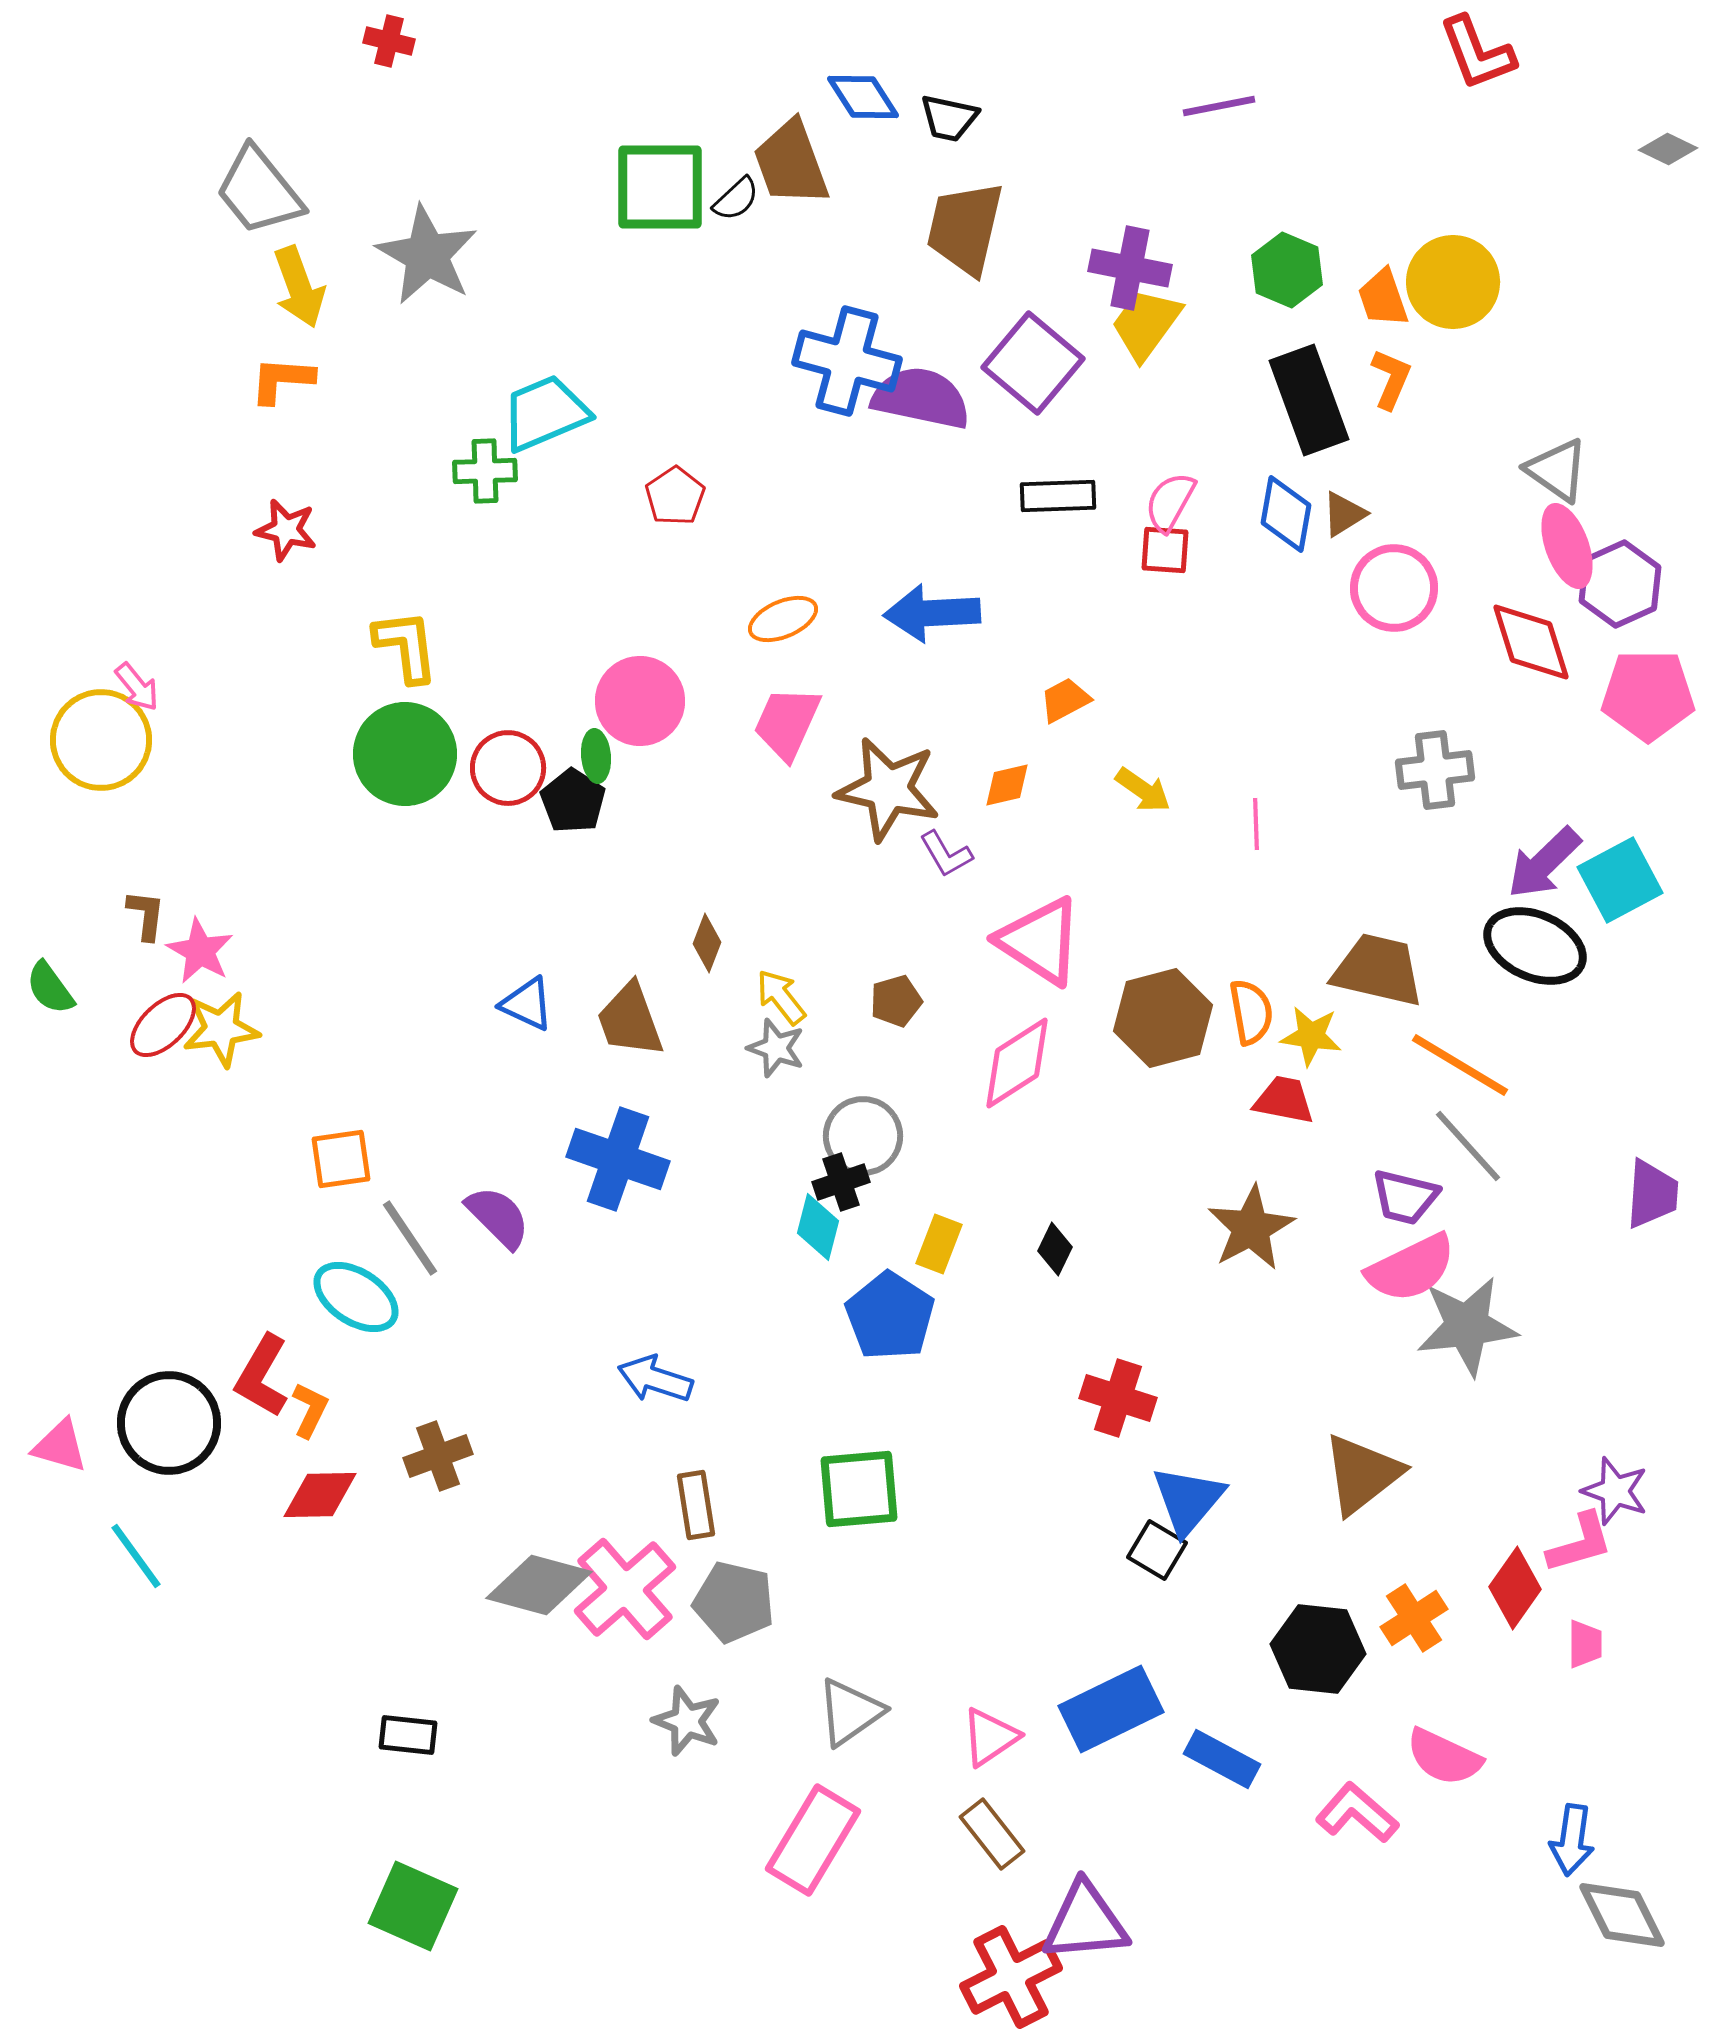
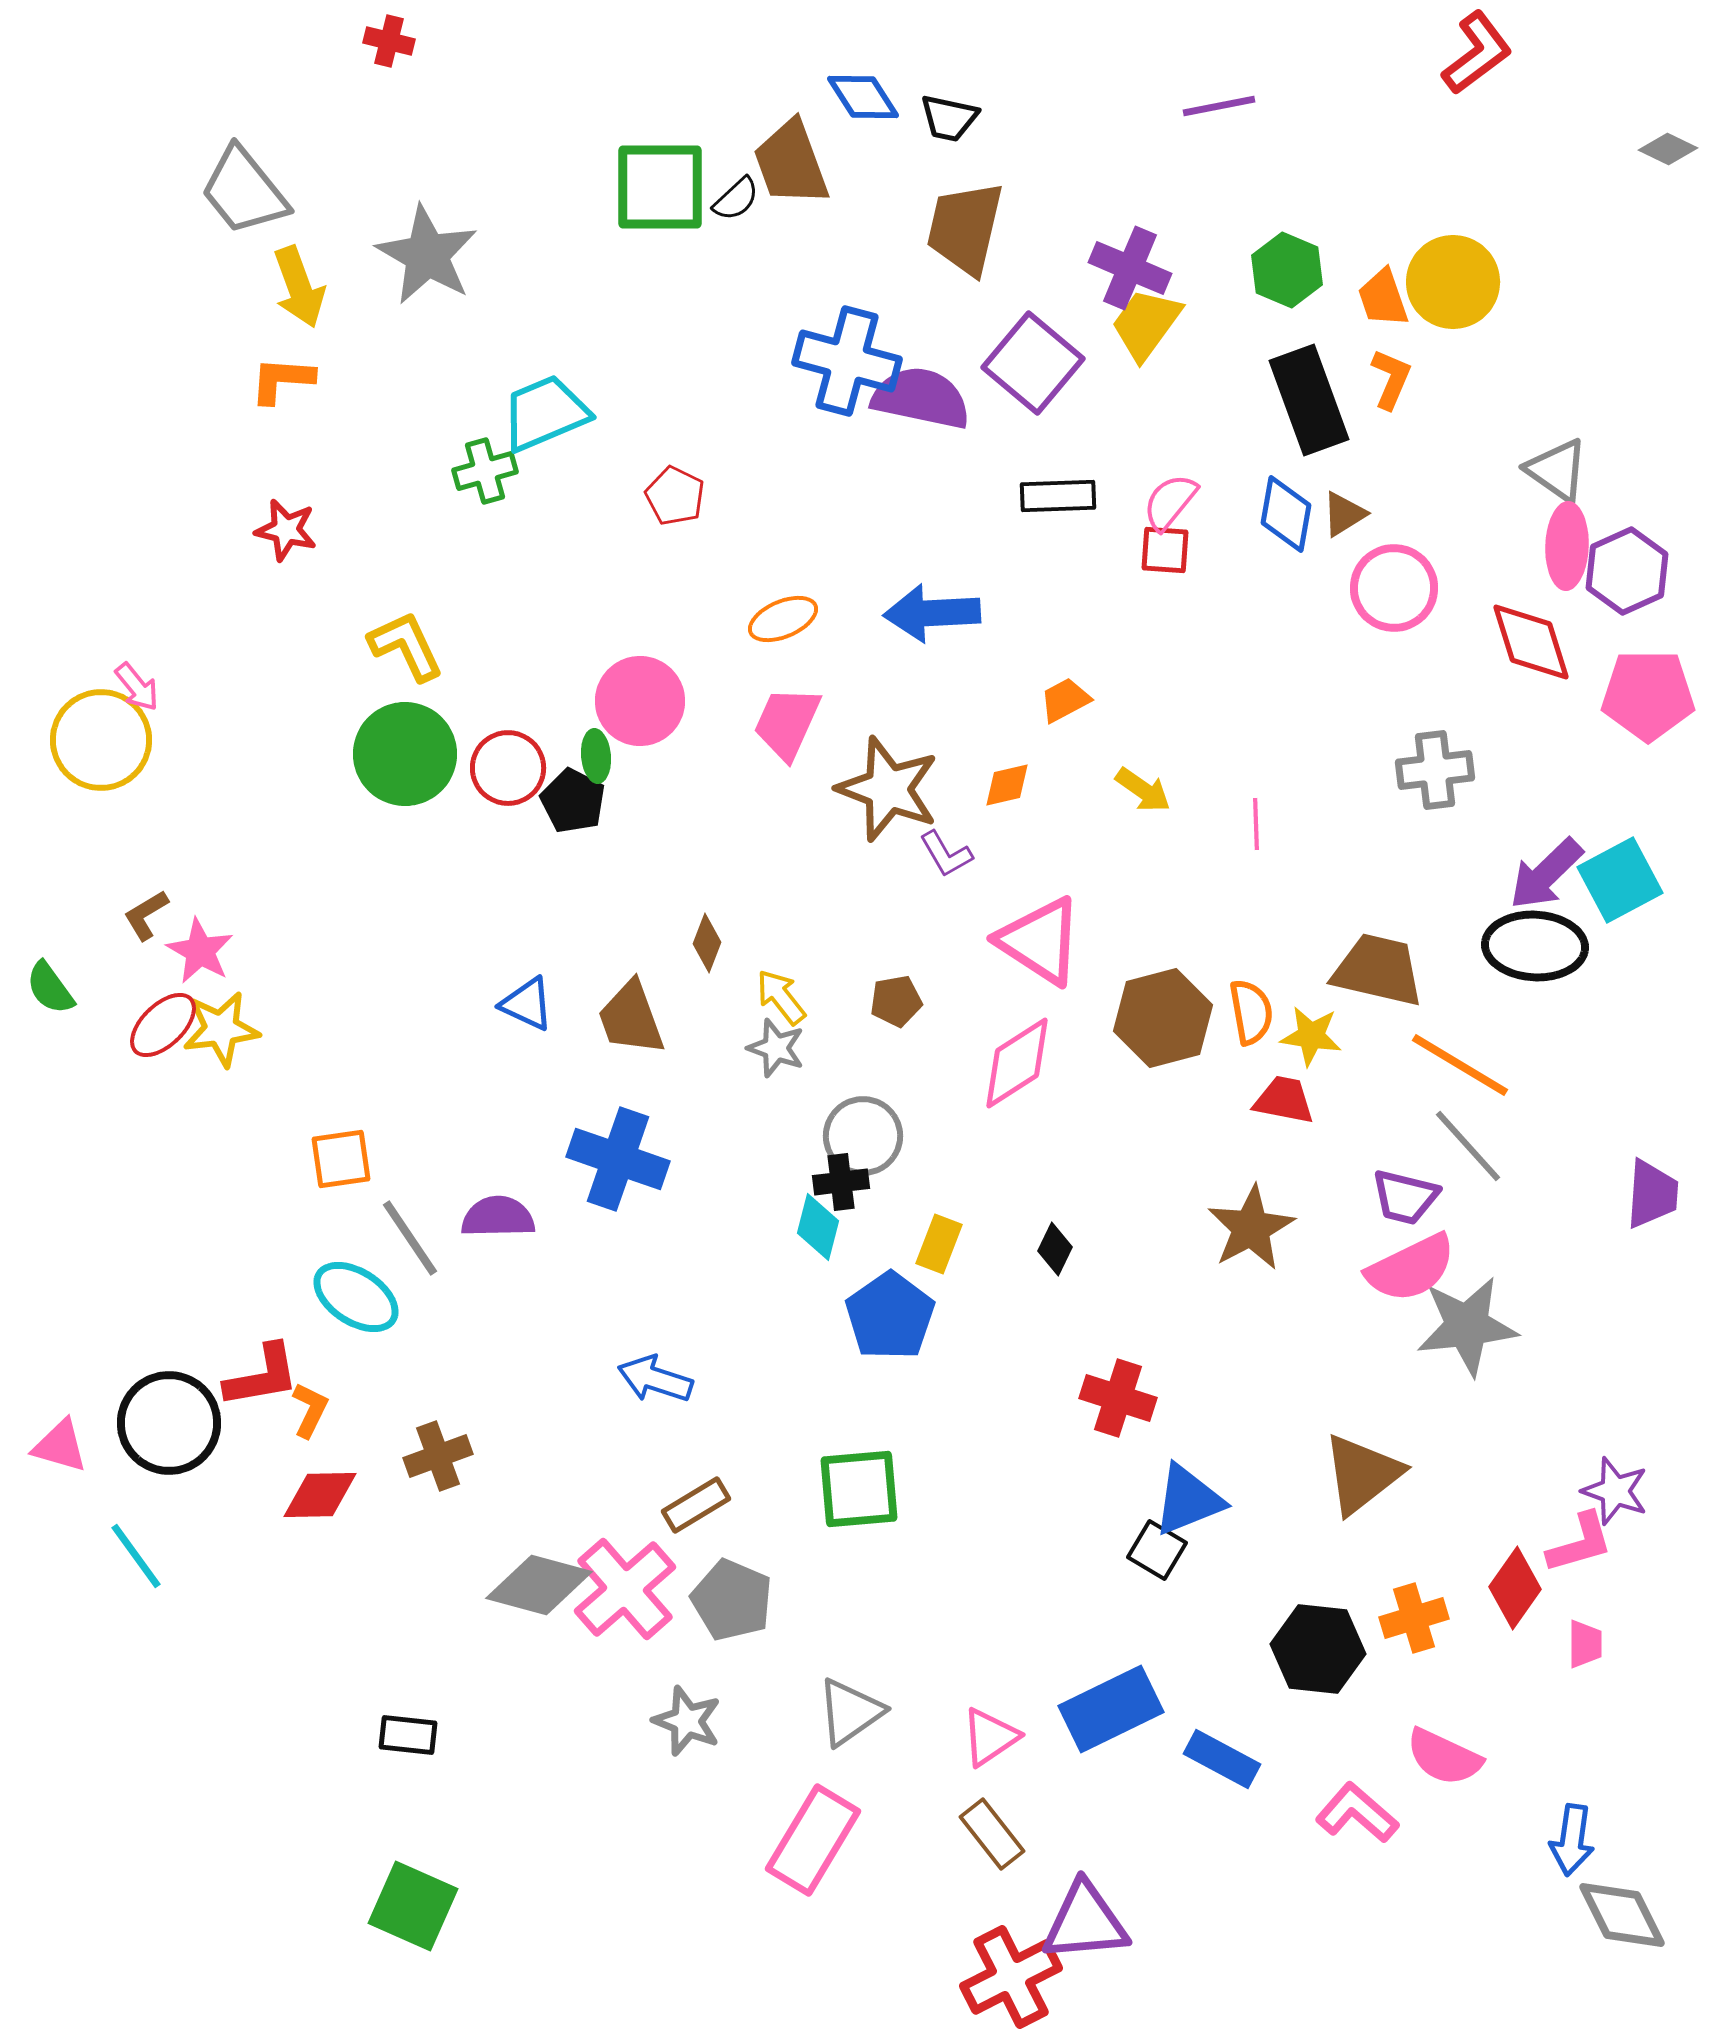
red L-shape at (1477, 53): rotated 106 degrees counterclockwise
gray trapezoid at (259, 191): moved 15 px left
purple cross at (1130, 268): rotated 12 degrees clockwise
green cross at (485, 471): rotated 14 degrees counterclockwise
red pentagon at (675, 496): rotated 12 degrees counterclockwise
pink semicircle at (1170, 502): rotated 10 degrees clockwise
pink ellipse at (1567, 546): rotated 22 degrees clockwise
purple hexagon at (1620, 584): moved 7 px right, 13 px up
yellow L-shape at (406, 646): rotated 18 degrees counterclockwise
brown star at (888, 789): rotated 8 degrees clockwise
black pentagon at (573, 801): rotated 6 degrees counterclockwise
purple arrow at (1544, 863): moved 2 px right, 11 px down
brown L-shape at (146, 915): rotated 128 degrees counterclockwise
black ellipse at (1535, 946): rotated 20 degrees counterclockwise
brown pentagon at (896, 1001): rotated 6 degrees clockwise
brown trapezoid at (630, 1020): moved 1 px right, 2 px up
black cross at (841, 1182): rotated 12 degrees clockwise
purple semicircle at (498, 1217): rotated 46 degrees counterclockwise
blue pentagon at (890, 1316): rotated 4 degrees clockwise
red L-shape at (262, 1376): rotated 130 degrees counterclockwise
blue triangle at (1188, 1500): rotated 28 degrees clockwise
brown rectangle at (696, 1505): rotated 68 degrees clockwise
gray pentagon at (734, 1602): moved 2 px left, 2 px up; rotated 10 degrees clockwise
orange cross at (1414, 1618): rotated 16 degrees clockwise
